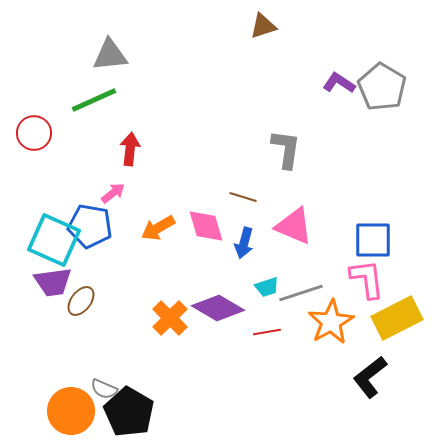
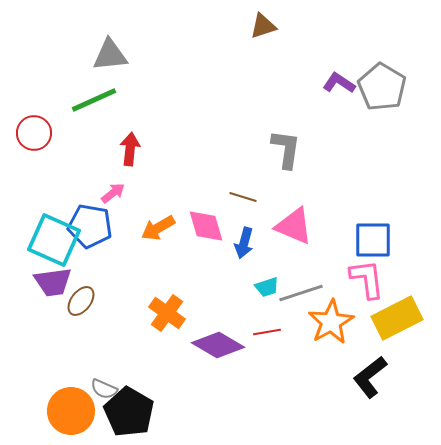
purple diamond: moved 37 px down
orange cross: moved 3 px left, 5 px up; rotated 9 degrees counterclockwise
